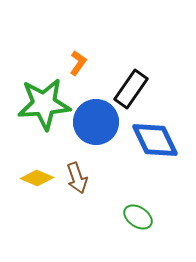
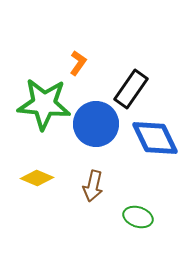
green star: rotated 10 degrees clockwise
blue circle: moved 2 px down
blue diamond: moved 2 px up
brown arrow: moved 16 px right, 8 px down; rotated 32 degrees clockwise
green ellipse: rotated 16 degrees counterclockwise
